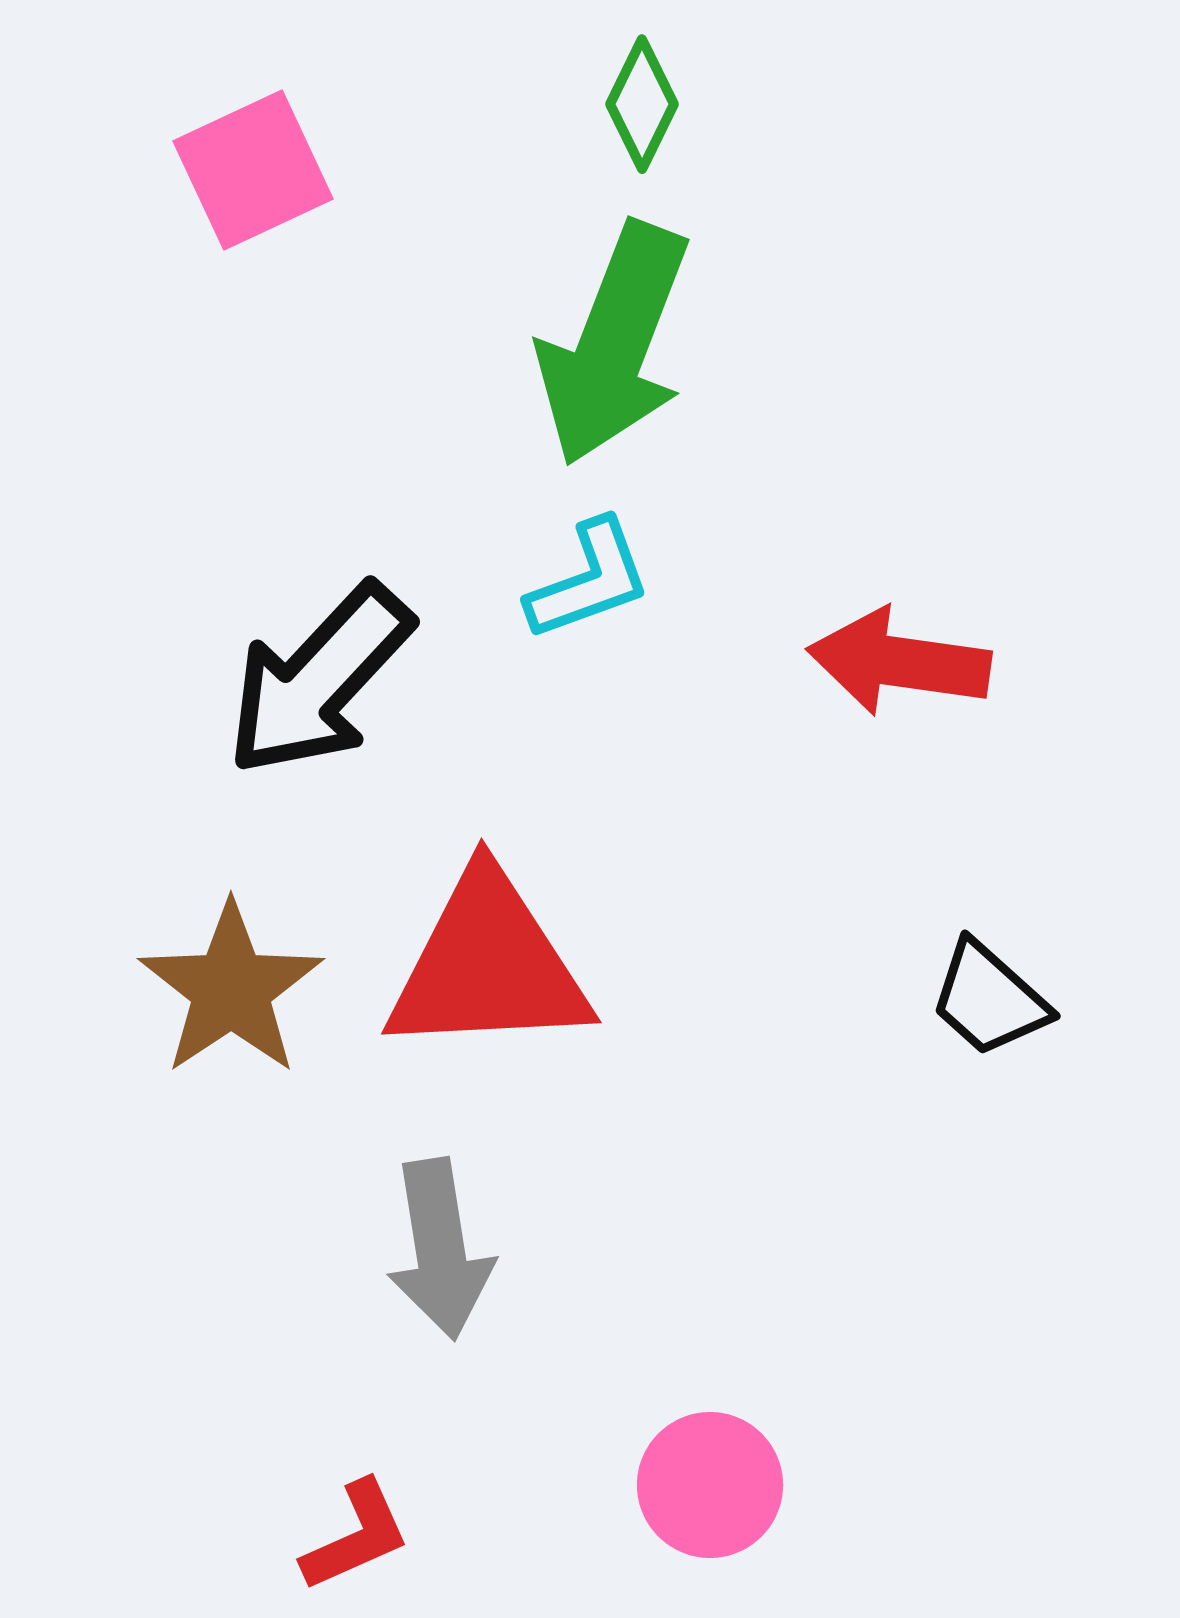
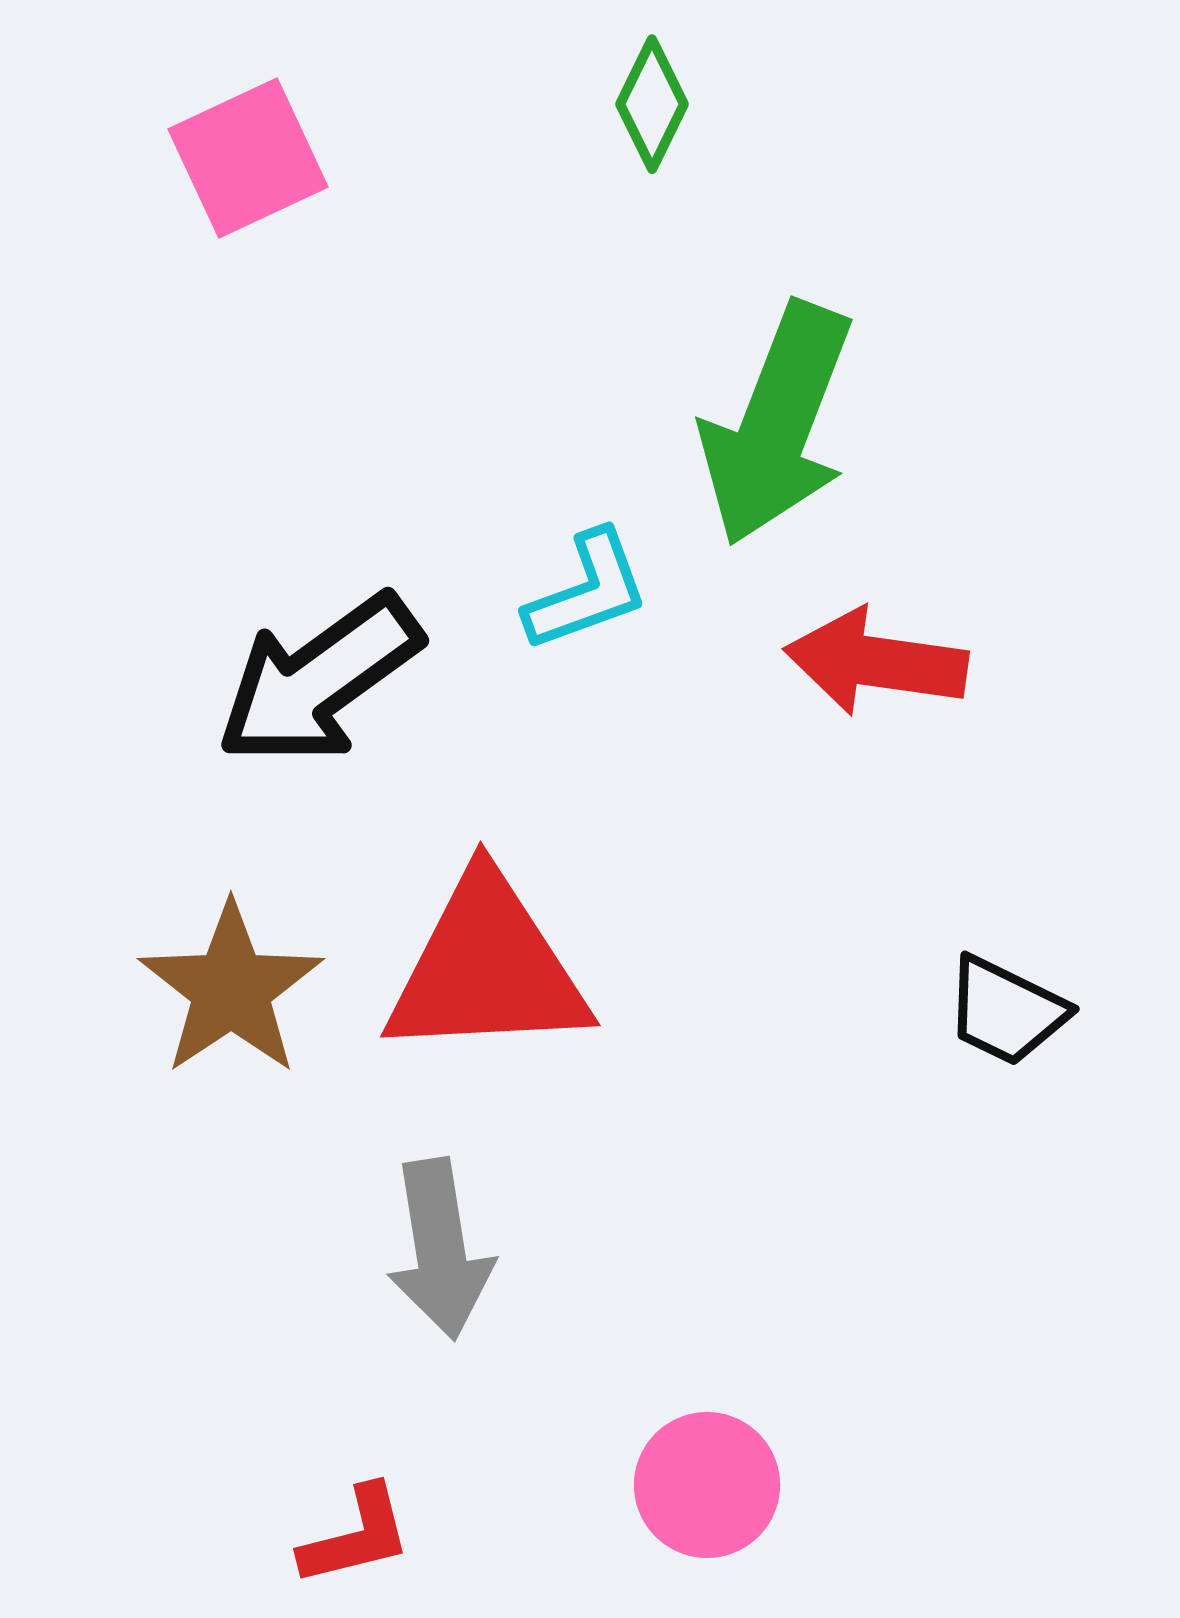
green diamond: moved 10 px right
pink square: moved 5 px left, 12 px up
green arrow: moved 163 px right, 80 px down
cyan L-shape: moved 2 px left, 11 px down
red arrow: moved 23 px left
black arrow: rotated 11 degrees clockwise
red triangle: moved 1 px left, 3 px down
black trapezoid: moved 17 px right, 12 px down; rotated 16 degrees counterclockwise
pink circle: moved 3 px left
red L-shape: rotated 10 degrees clockwise
